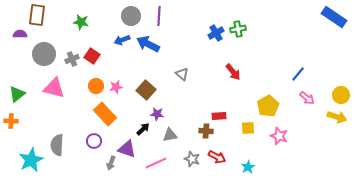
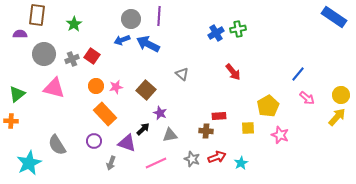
gray circle at (131, 16): moved 3 px down
green star at (81, 22): moved 7 px left, 2 px down; rotated 28 degrees clockwise
purple star at (157, 114): moved 3 px right, 1 px up; rotated 16 degrees clockwise
yellow arrow at (337, 117): rotated 66 degrees counterclockwise
pink star at (279, 136): moved 1 px right, 1 px up
gray semicircle at (57, 145): rotated 35 degrees counterclockwise
purple triangle at (127, 149): moved 6 px up
red arrow at (217, 157): rotated 48 degrees counterclockwise
cyan star at (31, 160): moved 2 px left, 3 px down
cyan star at (248, 167): moved 7 px left, 4 px up
